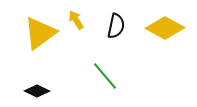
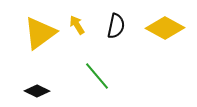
yellow arrow: moved 1 px right, 5 px down
green line: moved 8 px left
